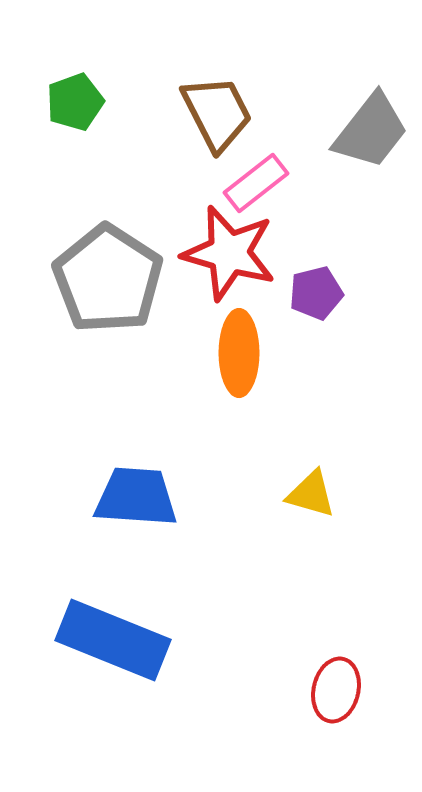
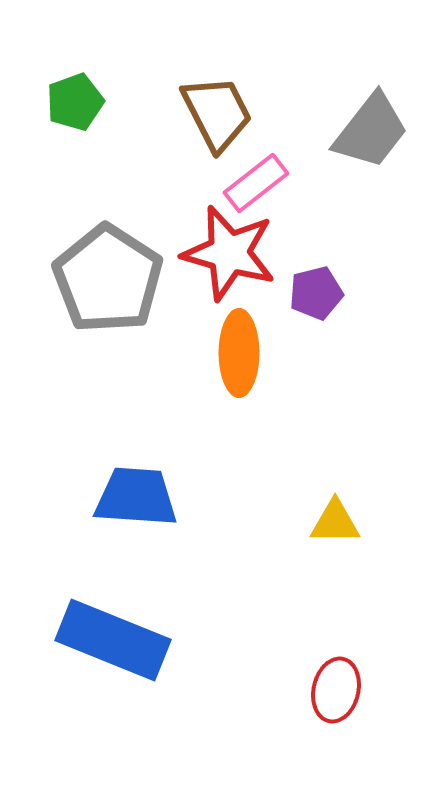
yellow triangle: moved 24 px right, 28 px down; rotated 16 degrees counterclockwise
